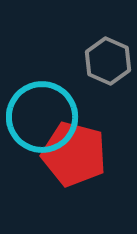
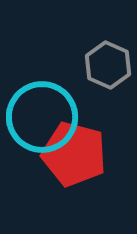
gray hexagon: moved 4 px down
